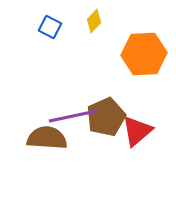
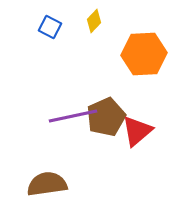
brown semicircle: moved 46 px down; rotated 12 degrees counterclockwise
